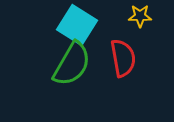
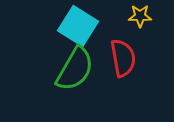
cyan square: moved 1 px right, 1 px down
green semicircle: moved 3 px right, 5 px down
